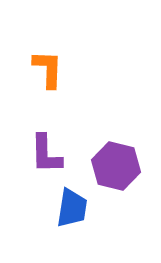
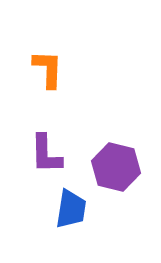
purple hexagon: moved 1 px down
blue trapezoid: moved 1 px left, 1 px down
